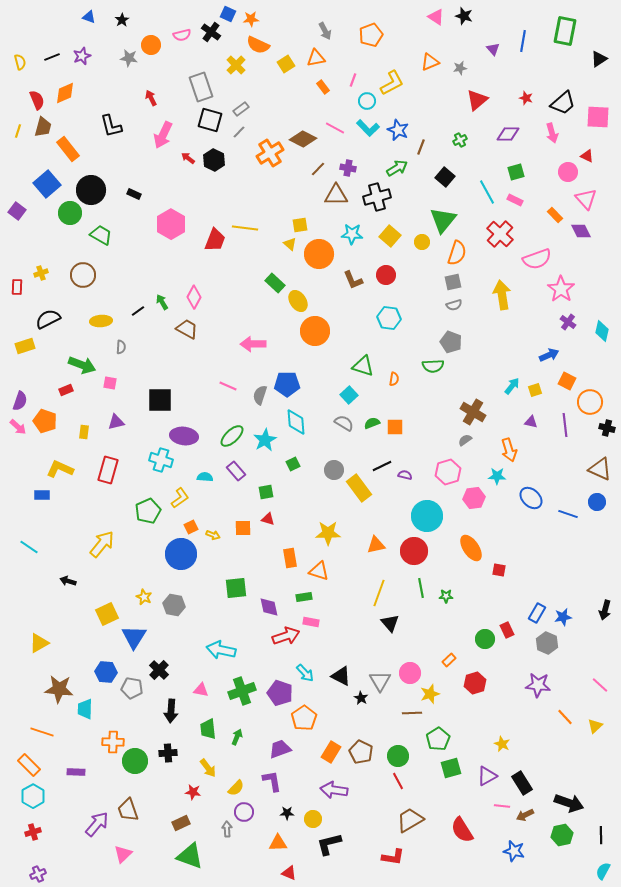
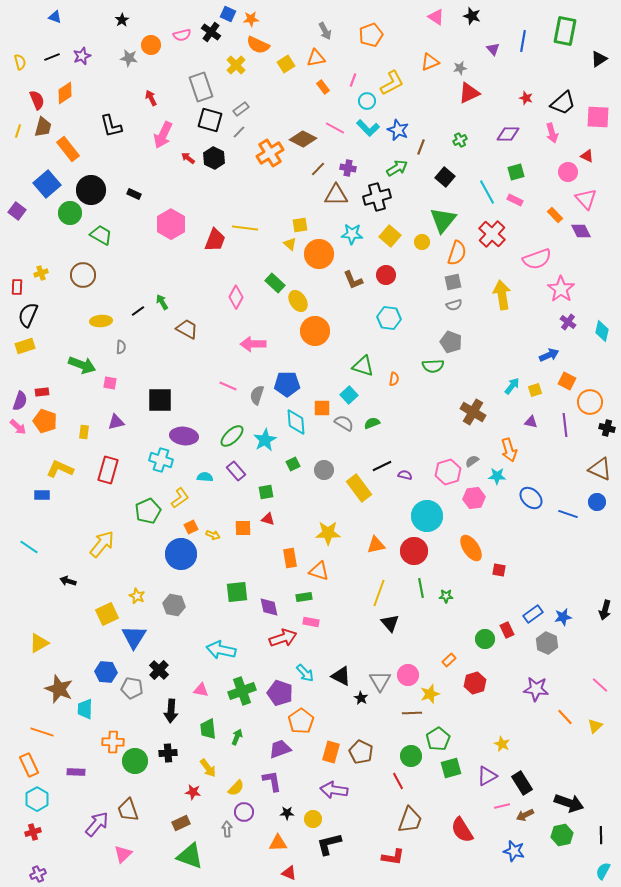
black star at (464, 16): moved 8 px right
blue triangle at (89, 17): moved 34 px left
orange diamond at (65, 93): rotated 10 degrees counterclockwise
red triangle at (477, 100): moved 8 px left, 7 px up; rotated 15 degrees clockwise
black hexagon at (214, 160): moved 2 px up
red cross at (500, 234): moved 8 px left
pink diamond at (194, 297): moved 42 px right
black semicircle at (48, 319): moved 20 px left, 4 px up; rotated 40 degrees counterclockwise
red rectangle at (66, 390): moved 24 px left, 2 px down; rotated 16 degrees clockwise
gray semicircle at (260, 395): moved 3 px left
orange square at (395, 427): moved 73 px left, 19 px up
gray semicircle at (465, 440): moved 7 px right, 21 px down
gray circle at (334, 470): moved 10 px left
green square at (236, 588): moved 1 px right, 4 px down
yellow star at (144, 597): moved 7 px left, 1 px up
blue rectangle at (537, 613): moved 4 px left, 1 px down; rotated 24 degrees clockwise
red arrow at (286, 636): moved 3 px left, 2 px down
pink circle at (410, 673): moved 2 px left, 2 px down
purple star at (538, 685): moved 2 px left, 4 px down
brown star at (59, 689): rotated 16 degrees clockwise
orange pentagon at (304, 718): moved 3 px left, 3 px down
orange rectangle at (331, 752): rotated 15 degrees counterclockwise
green circle at (398, 756): moved 13 px right
orange rectangle at (29, 765): rotated 20 degrees clockwise
cyan hexagon at (33, 796): moved 4 px right, 3 px down
pink line at (502, 806): rotated 21 degrees counterclockwise
brown trapezoid at (410, 820): rotated 140 degrees clockwise
